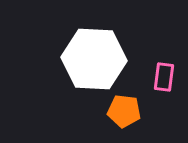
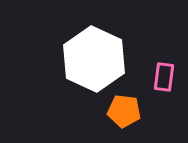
white hexagon: rotated 22 degrees clockwise
